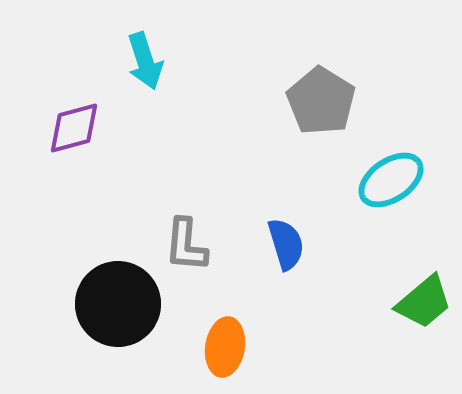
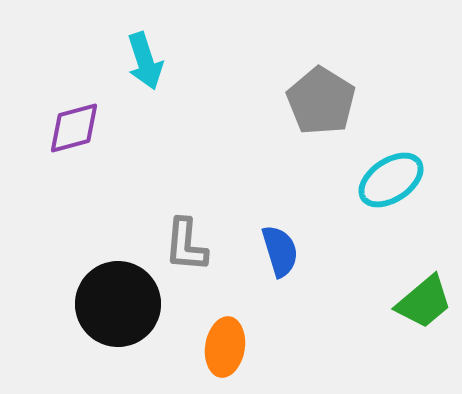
blue semicircle: moved 6 px left, 7 px down
